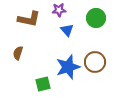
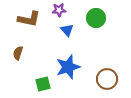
brown circle: moved 12 px right, 17 px down
